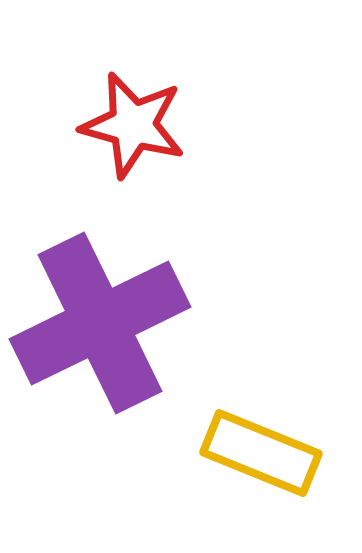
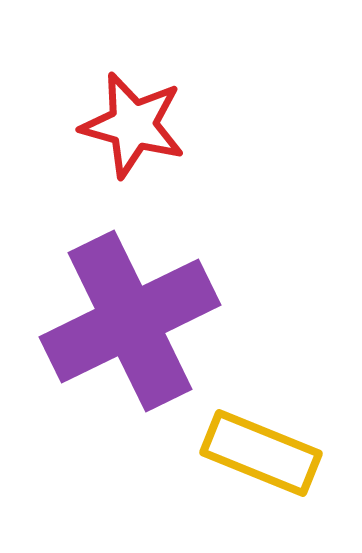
purple cross: moved 30 px right, 2 px up
